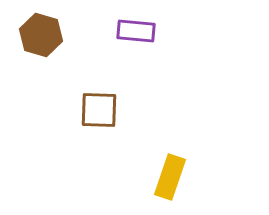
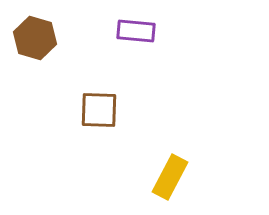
brown hexagon: moved 6 px left, 3 px down
yellow rectangle: rotated 9 degrees clockwise
